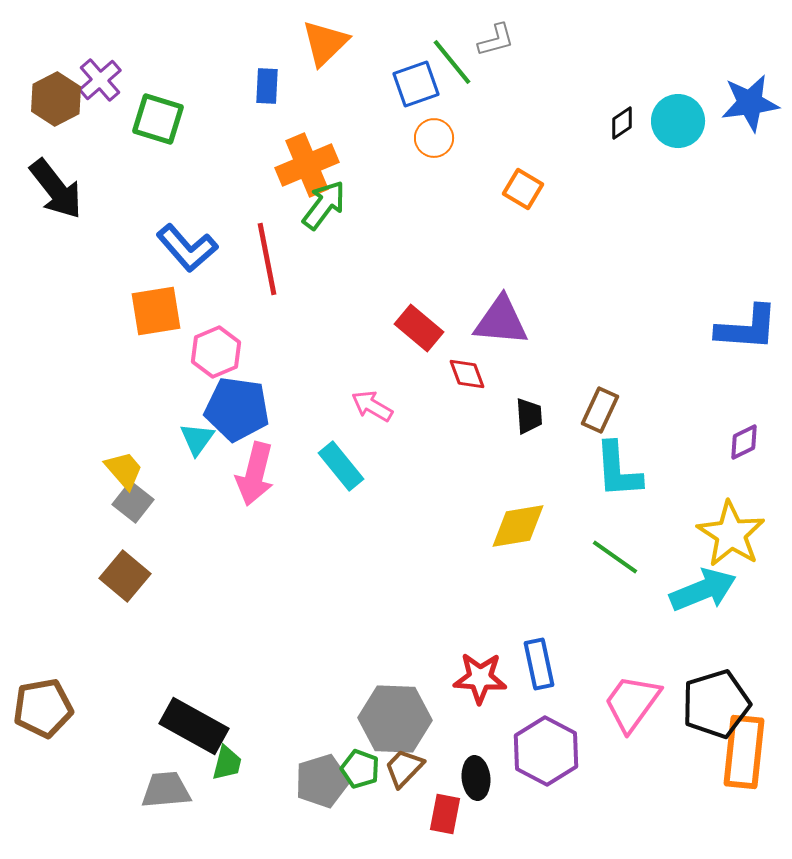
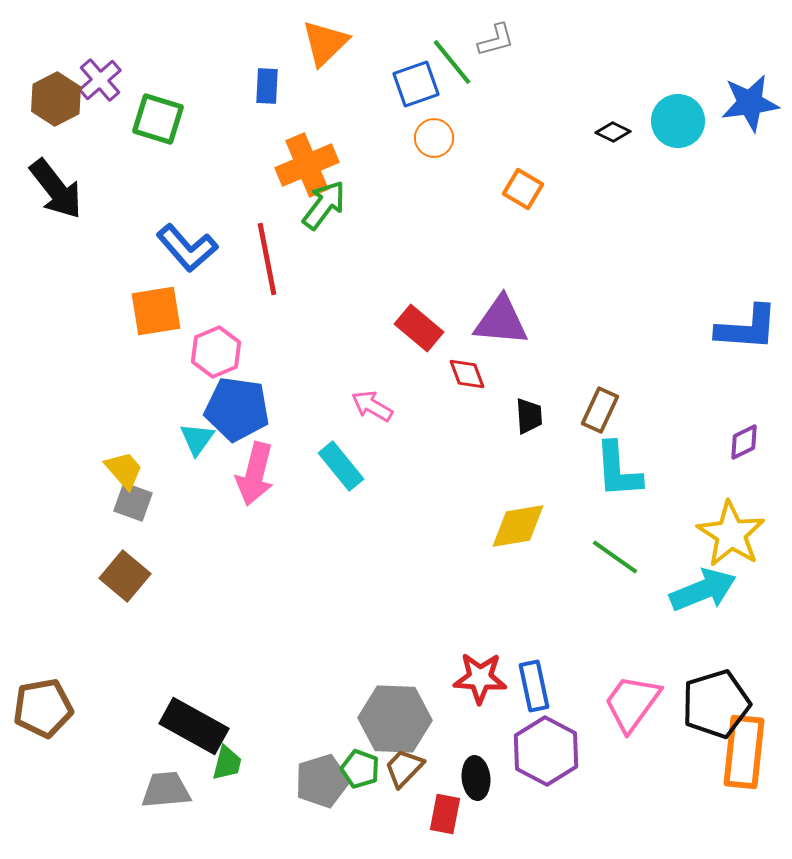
black diamond at (622, 123): moved 9 px left, 9 px down; rotated 60 degrees clockwise
gray square at (133, 502): rotated 18 degrees counterclockwise
blue rectangle at (539, 664): moved 5 px left, 22 px down
